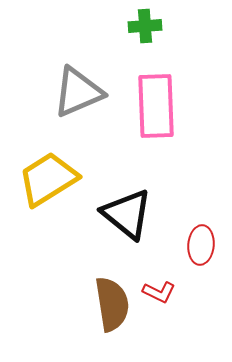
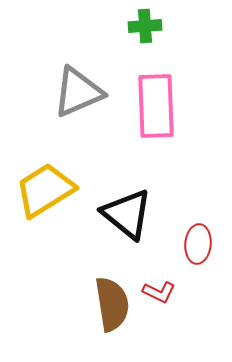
yellow trapezoid: moved 3 px left, 11 px down
red ellipse: moved 3 px left, 1 px up
